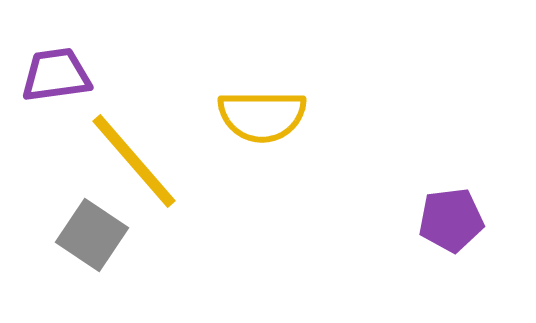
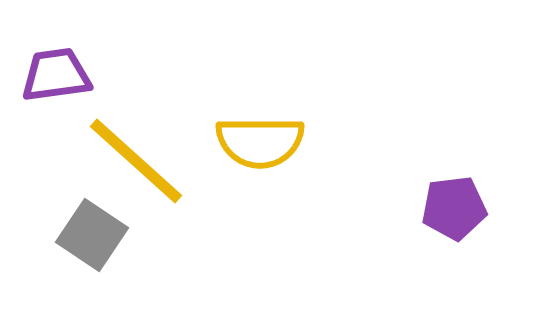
yellow semicircle: moved 2 px left, 26 px down
yellow line: moved 2 px right; rotated 7 degrees counterclockwise
purple pentagon: moved 3 px right, 12 px up
